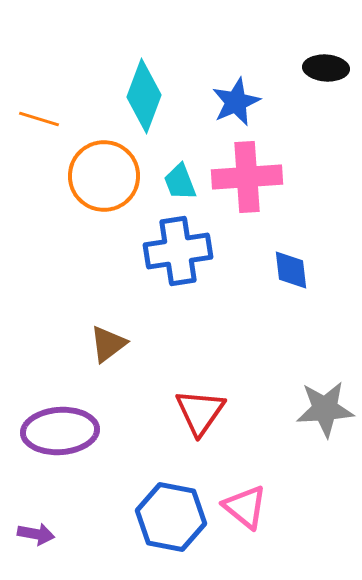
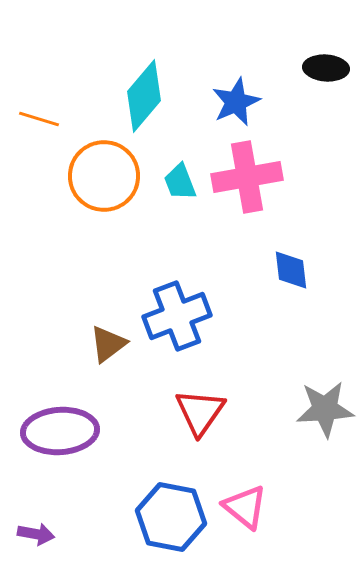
cyan diamond: rotated 20 degrees clockwise
pink cross: rotated 6 degrees counterclockwise
blue cross: moved 1 px left, 65 px down; rotated 12 degrees counterclockwise
